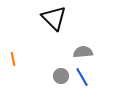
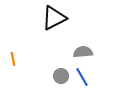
black triangle: rotated 48 degrees clockwise
